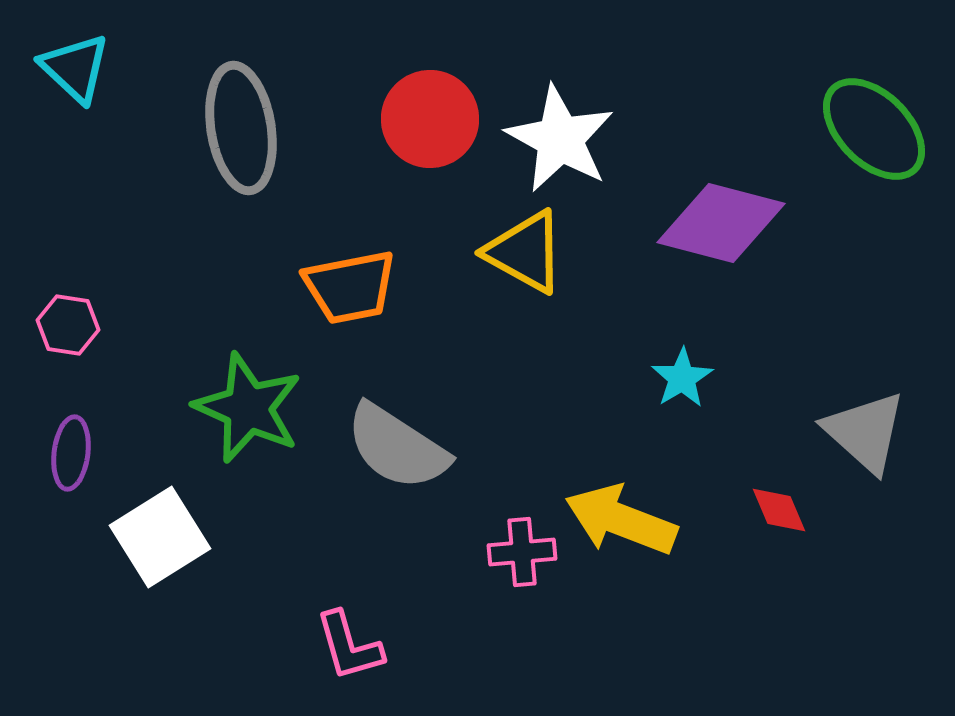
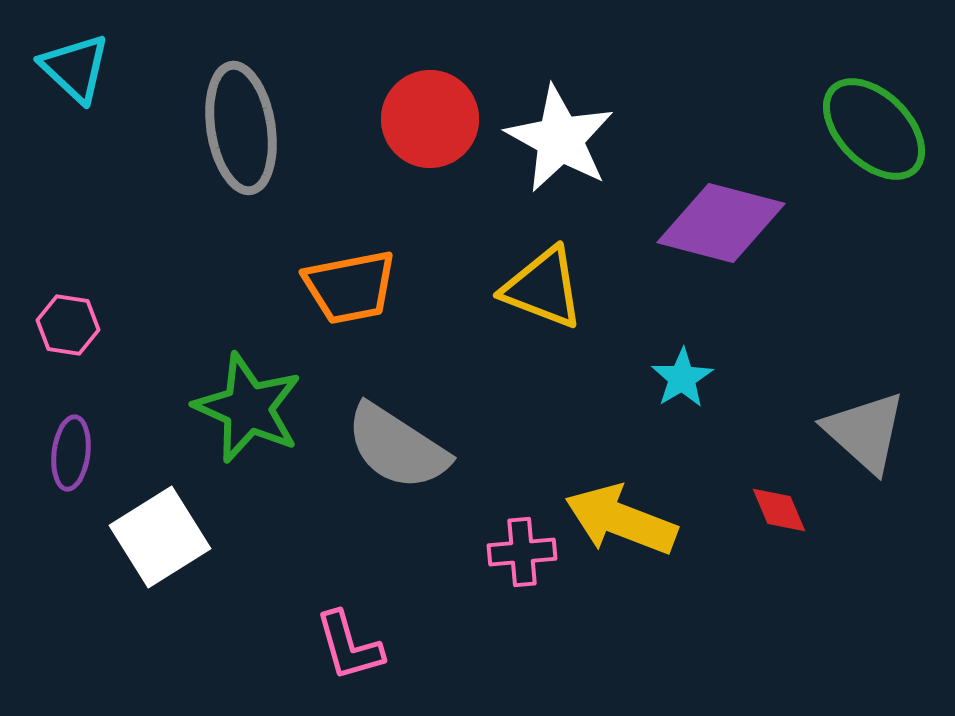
yellow triangle: moved 18 px right, 36 px down; rotated 8 degrees counterclockwise
